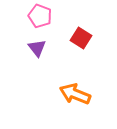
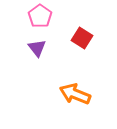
pink pentagon: rotated 15 degrees clockwise
red square: moved 1 px right
